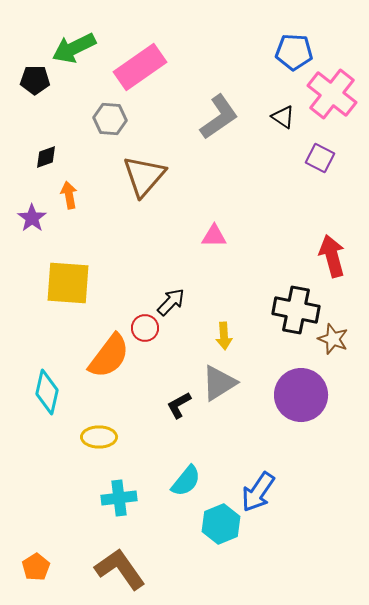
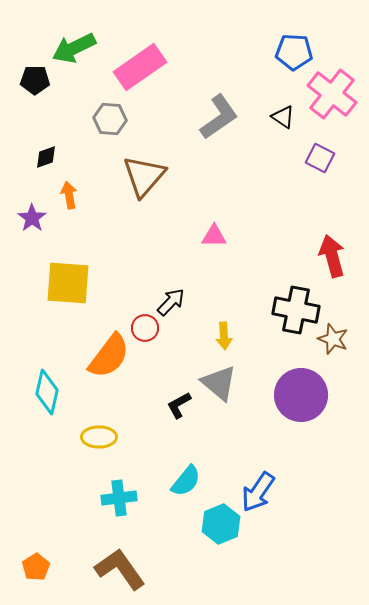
gray triangle: rotated 48 degrees counterclockwise
